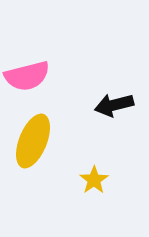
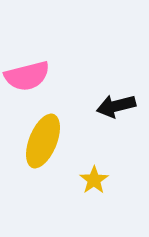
black arrow: moved 2 px right, 1 px down
yellow ellipse: moved 10 px right
